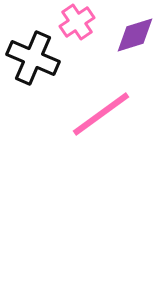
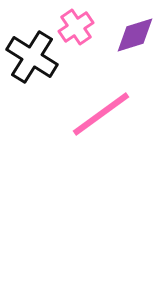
pink cross: moved 1 px left, 5 px down
black cross: moved 1 px left, 1 px up; rotated 9 degrees clockwise
